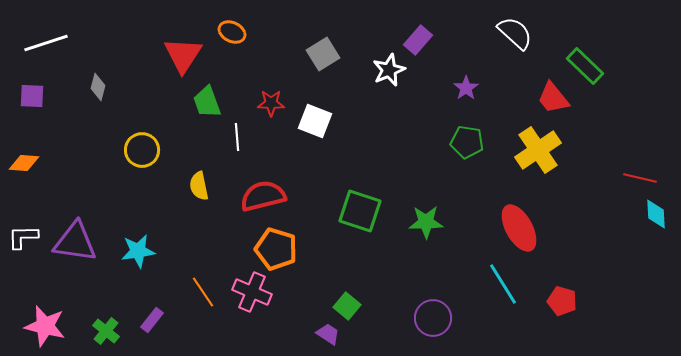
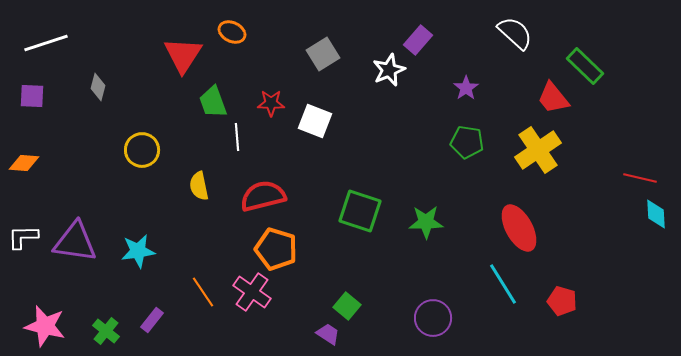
green trapezoid at (207, 102): moved 6 px right
pink cross at (252, 292): rotated 12 degrees clockwise
